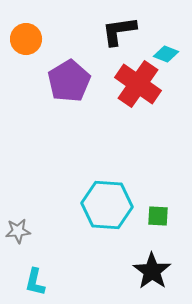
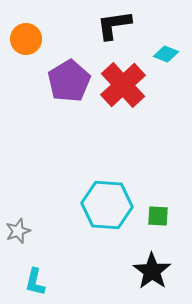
black L-shape: moved 5 px left, 6 px up
red cross: moved 15 px left, 1 px down; rotated 12 degrees clockwise
gray star: rotated 15 degrees counterclockwise
